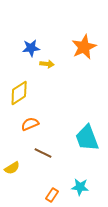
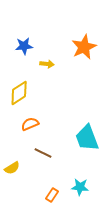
blue star: moved 7 px left, 2 px up
